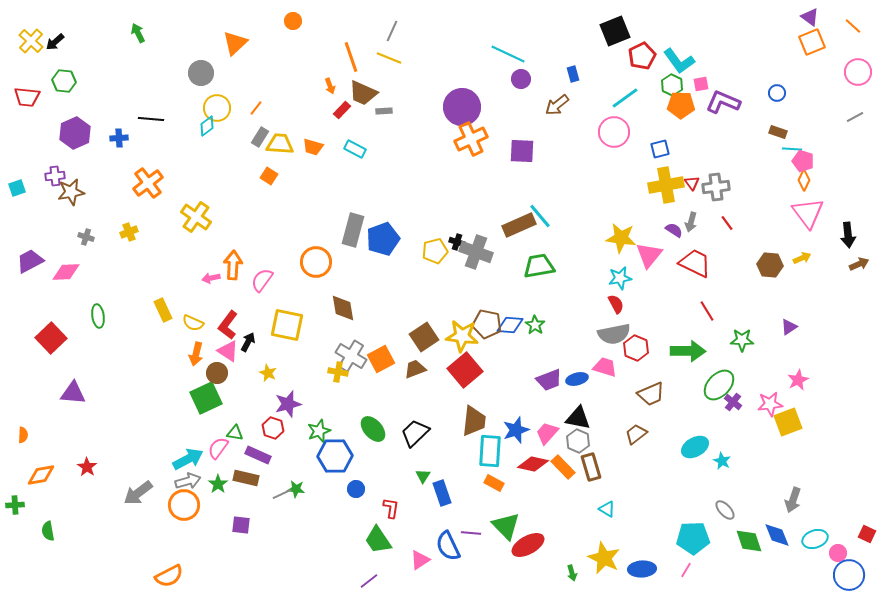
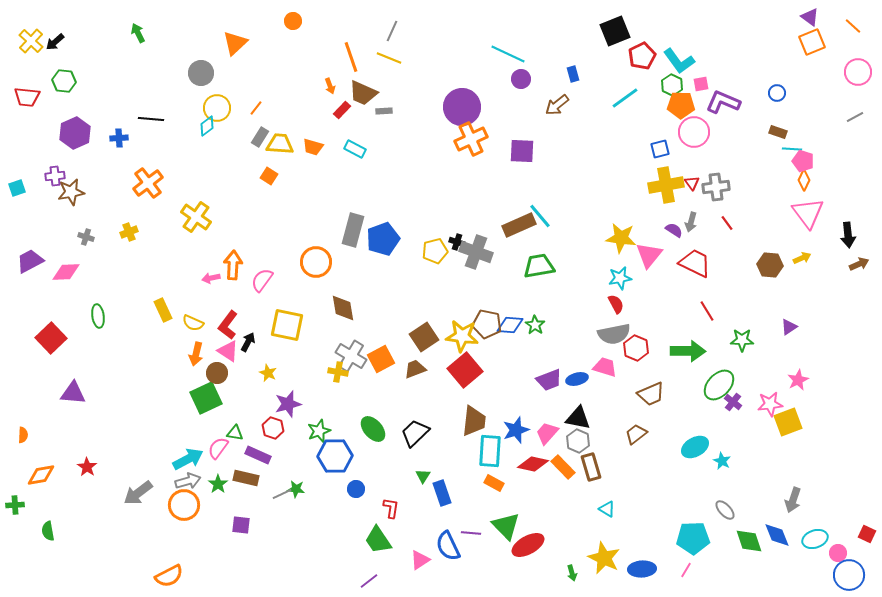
pink circle at (614, 132): moved 80 px right
